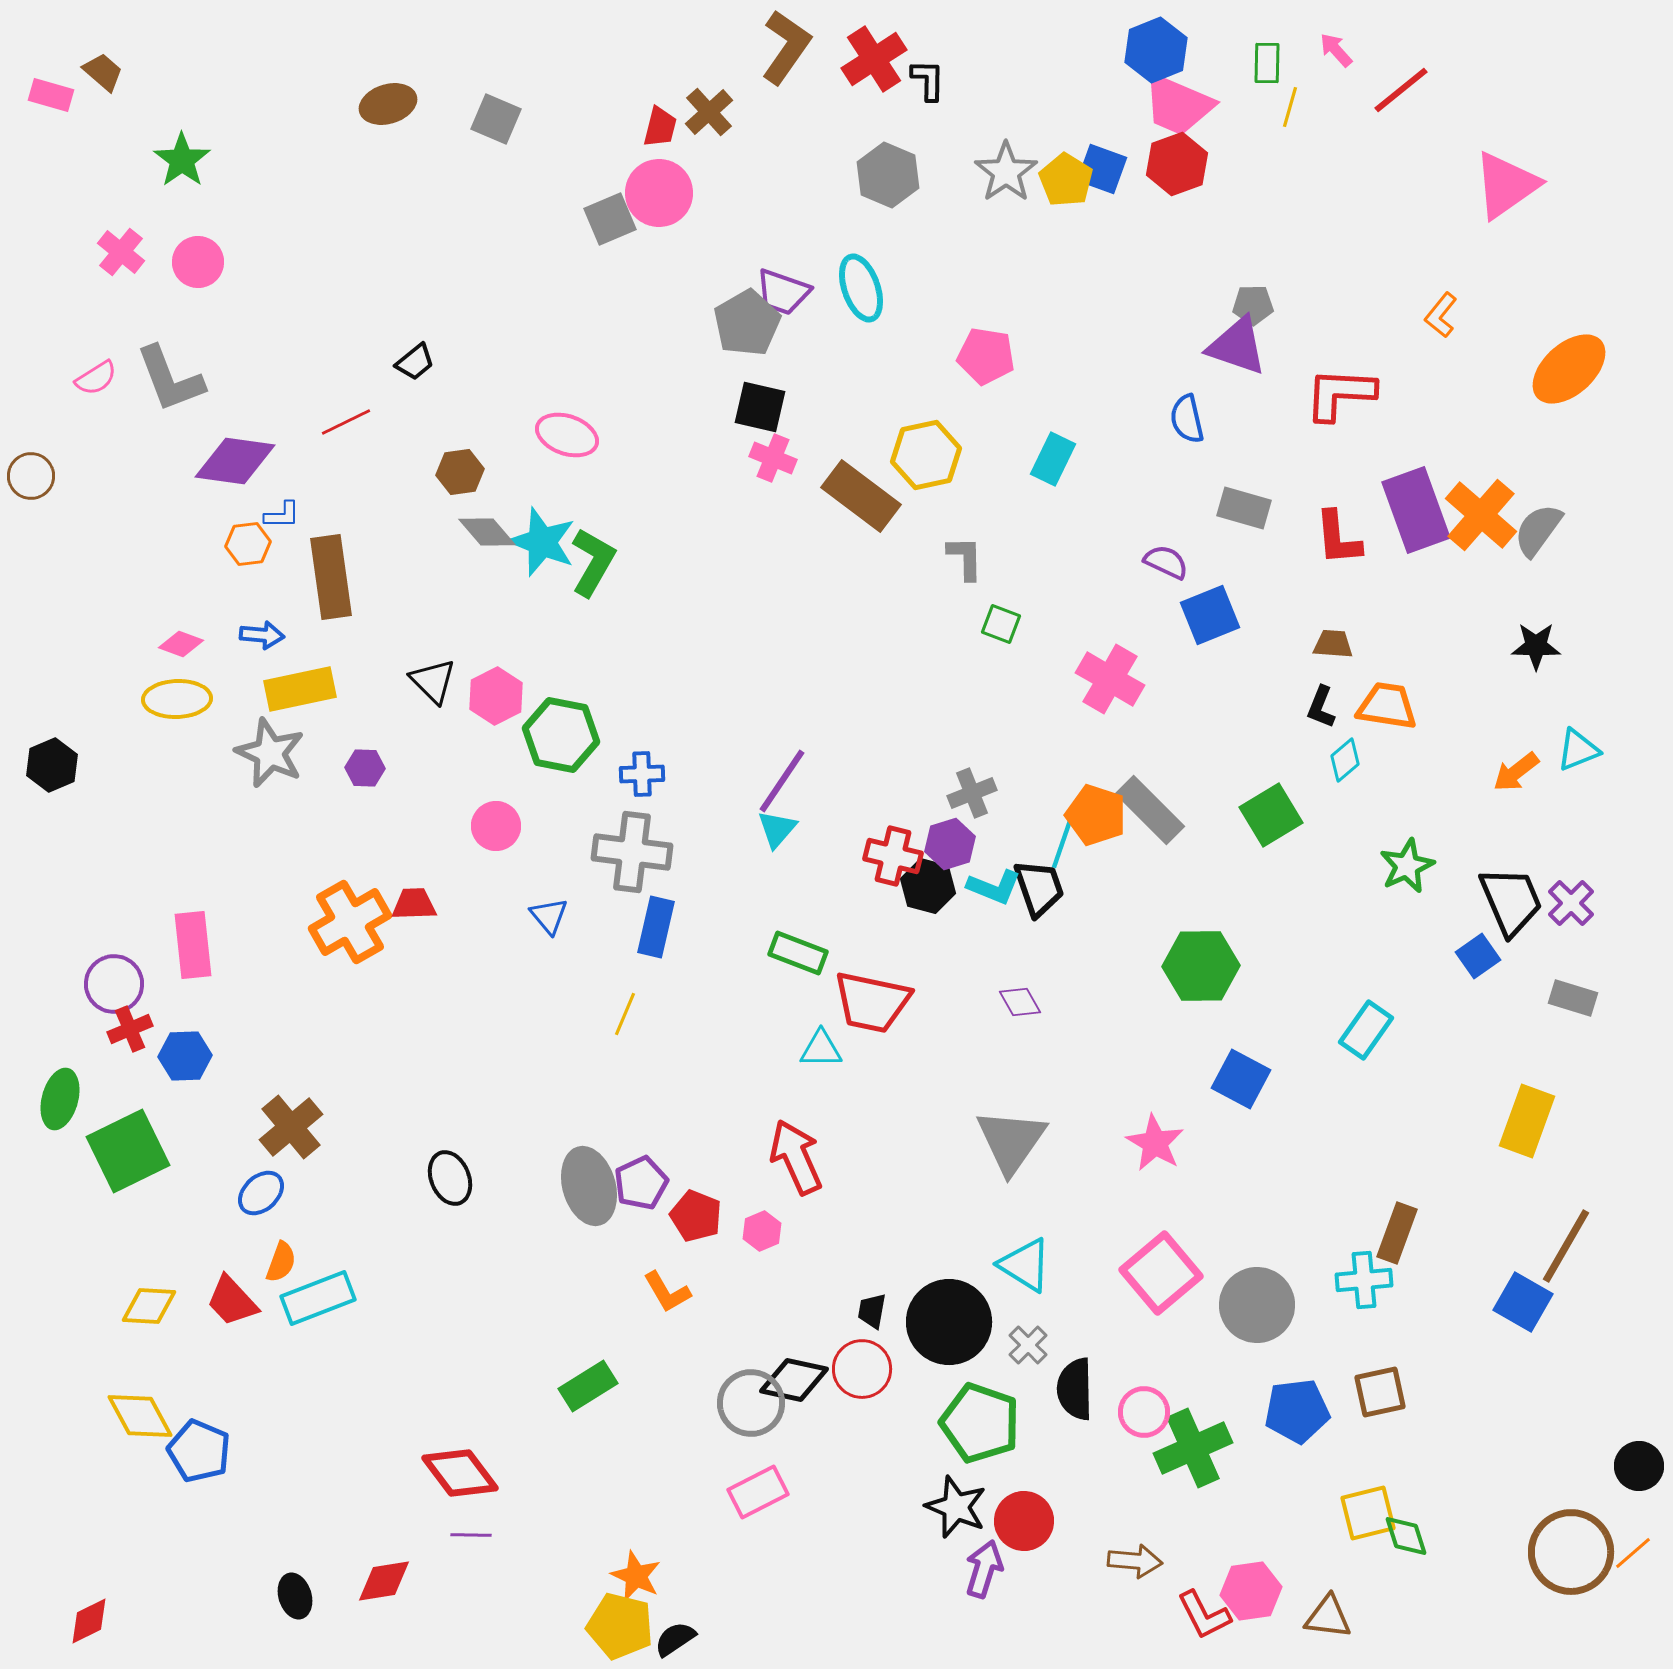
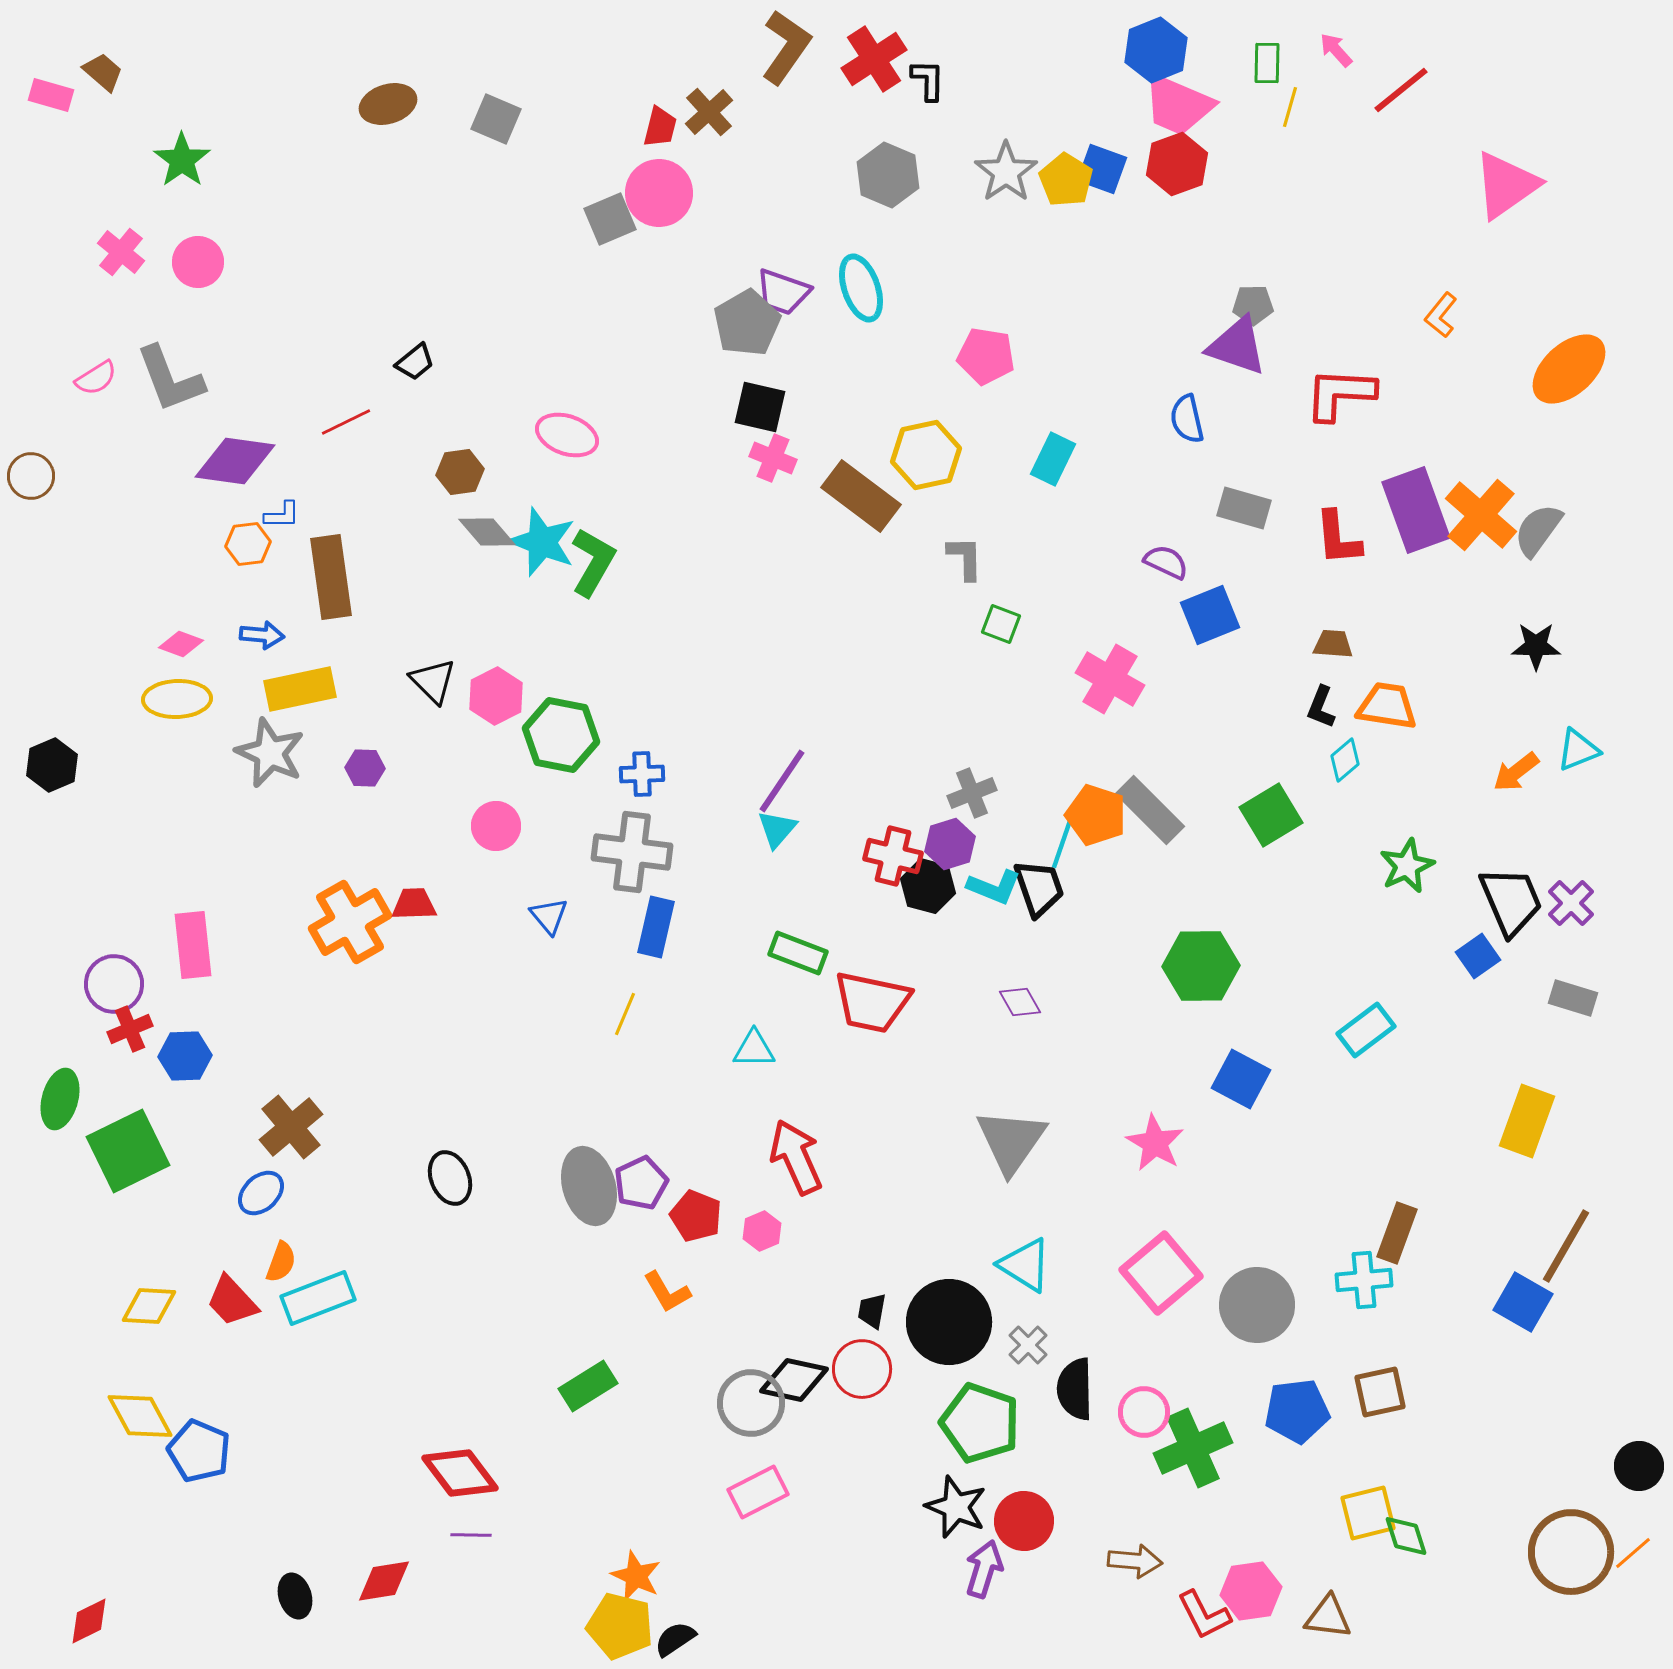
cyan rectangle at (1366, 1030): rotated 18 degrees clockwise
cyan triangle at (821, 1049): moved 67 px left
